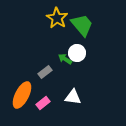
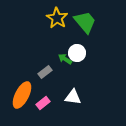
green trapezoid: moved 3 px right, 3 px up
